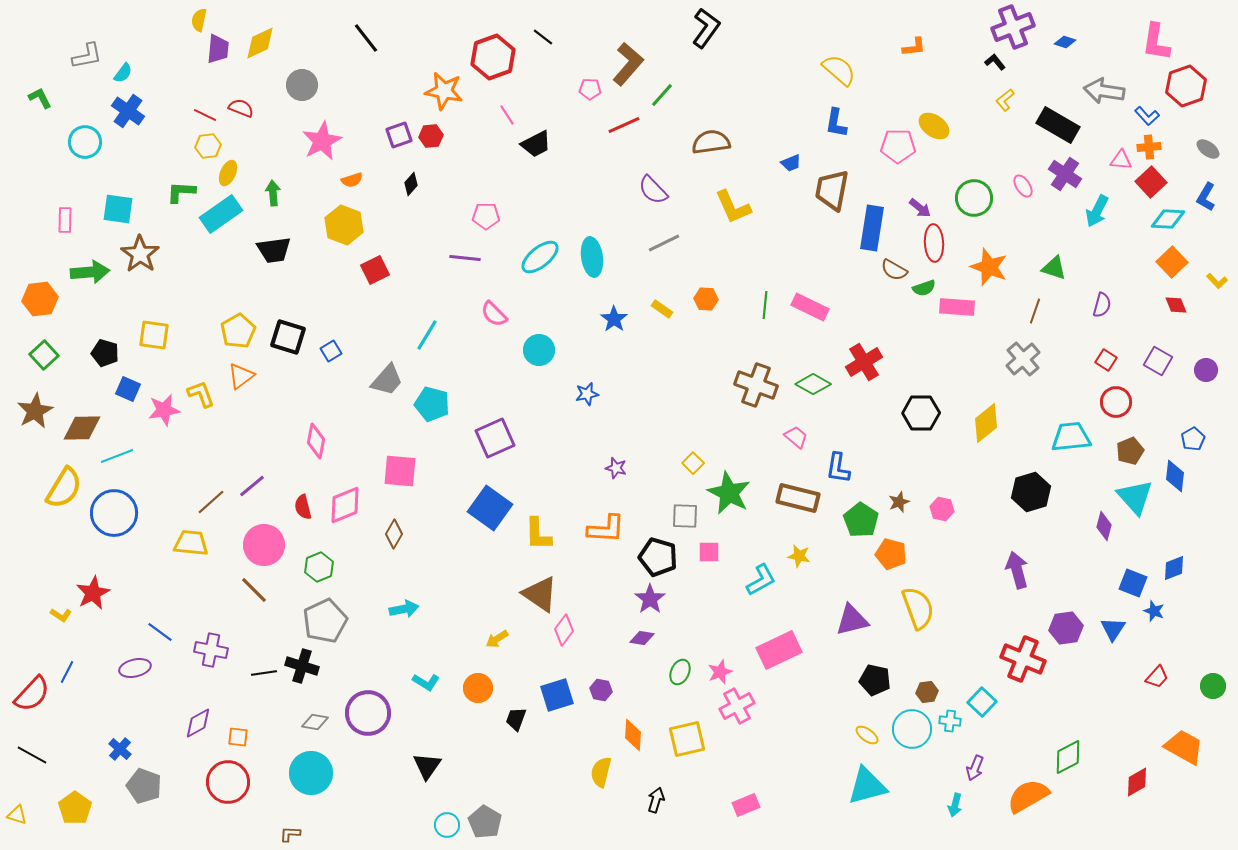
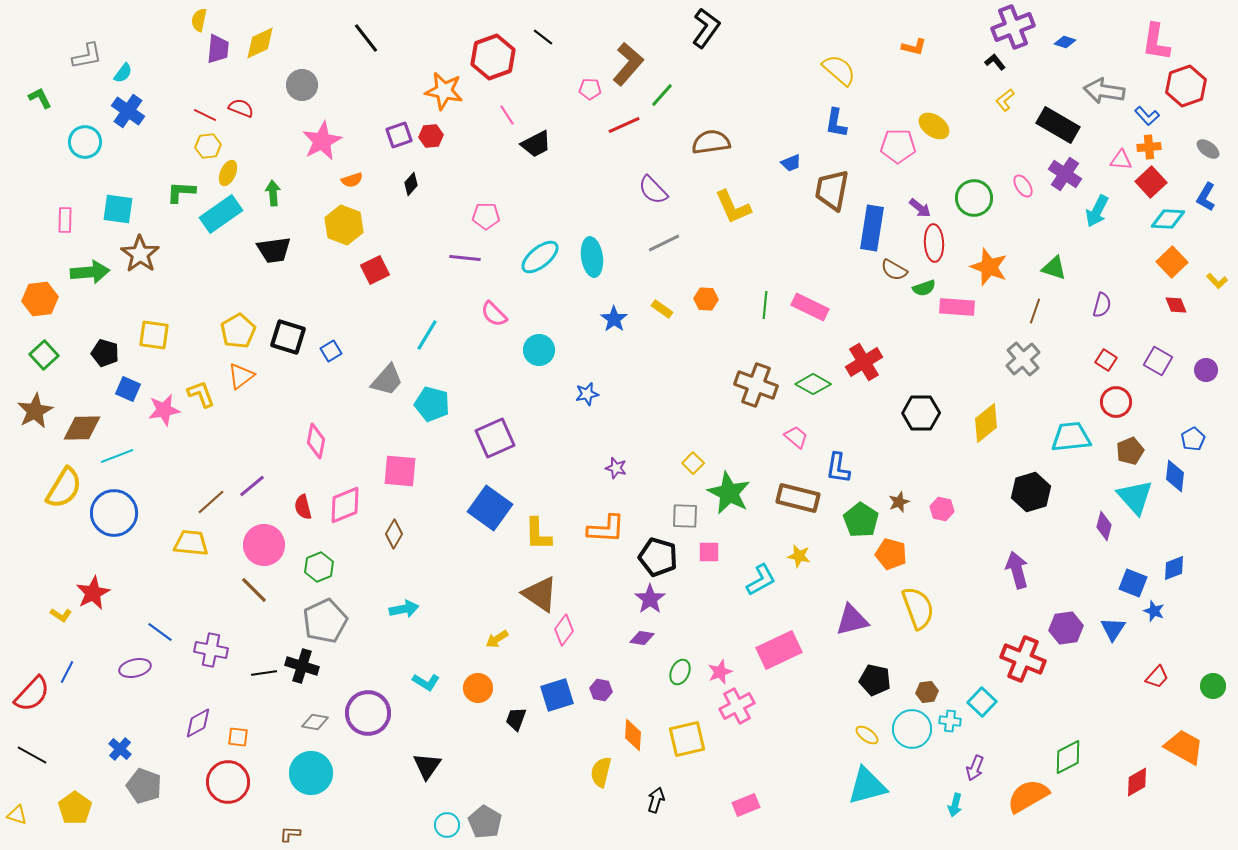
orange L-shape at (914, 47): rotated 20 degrees clockwise
